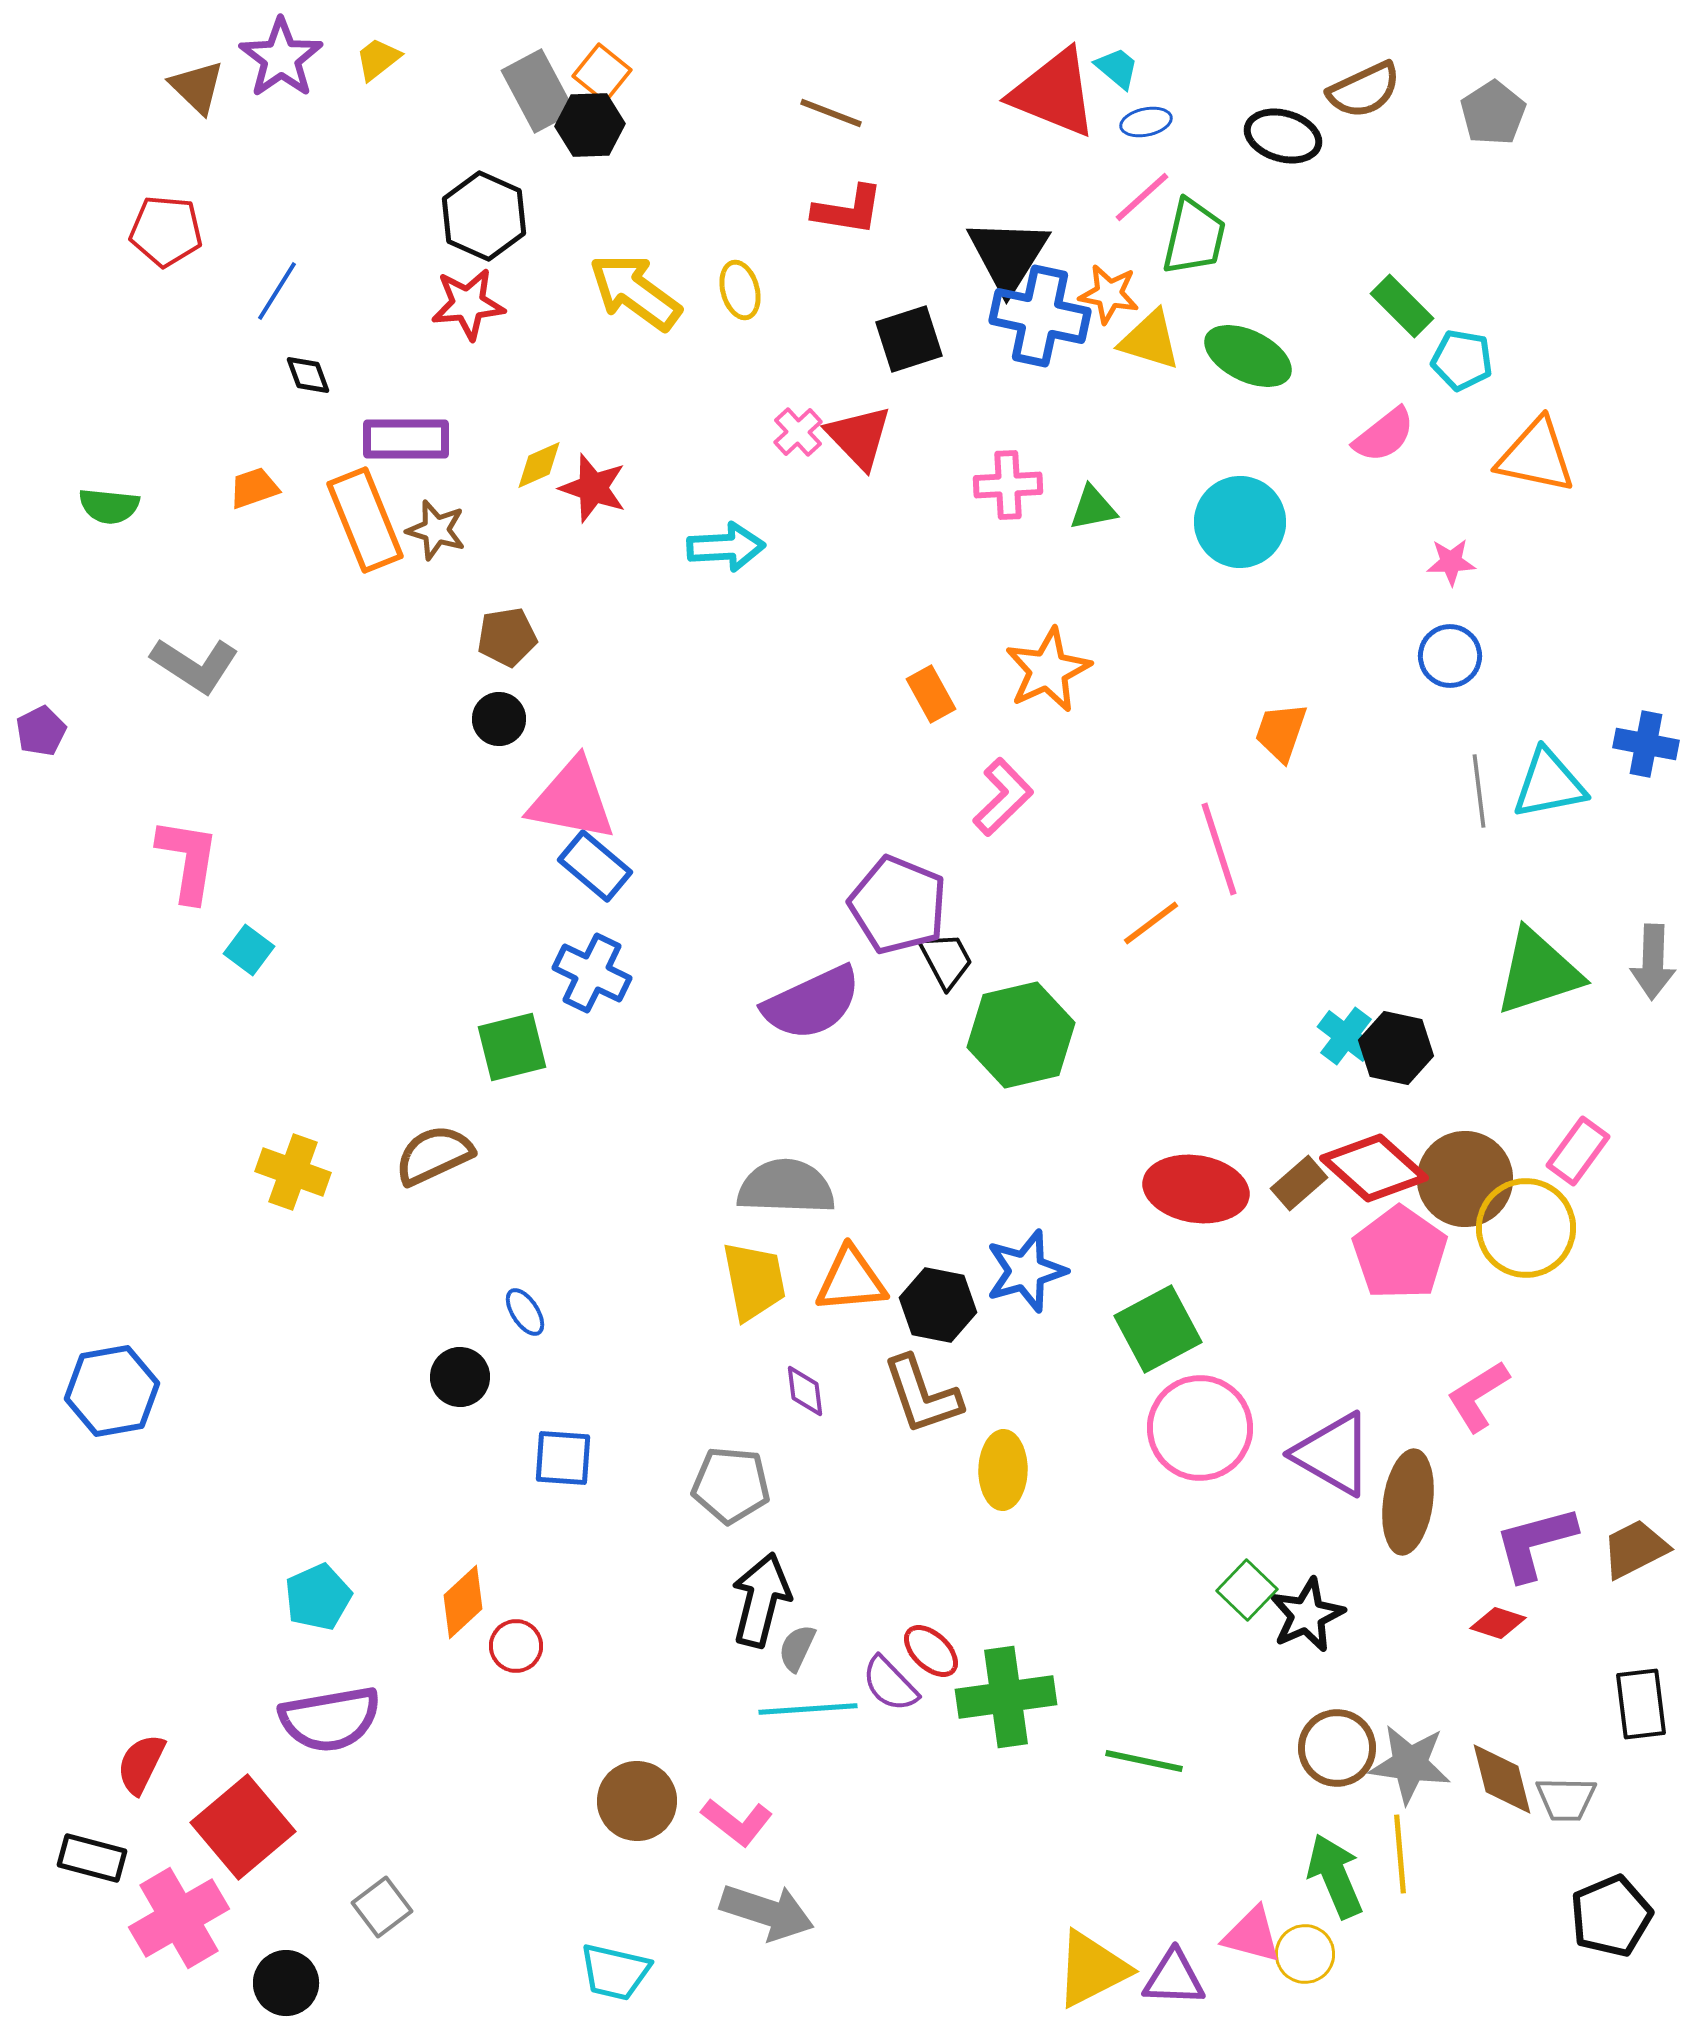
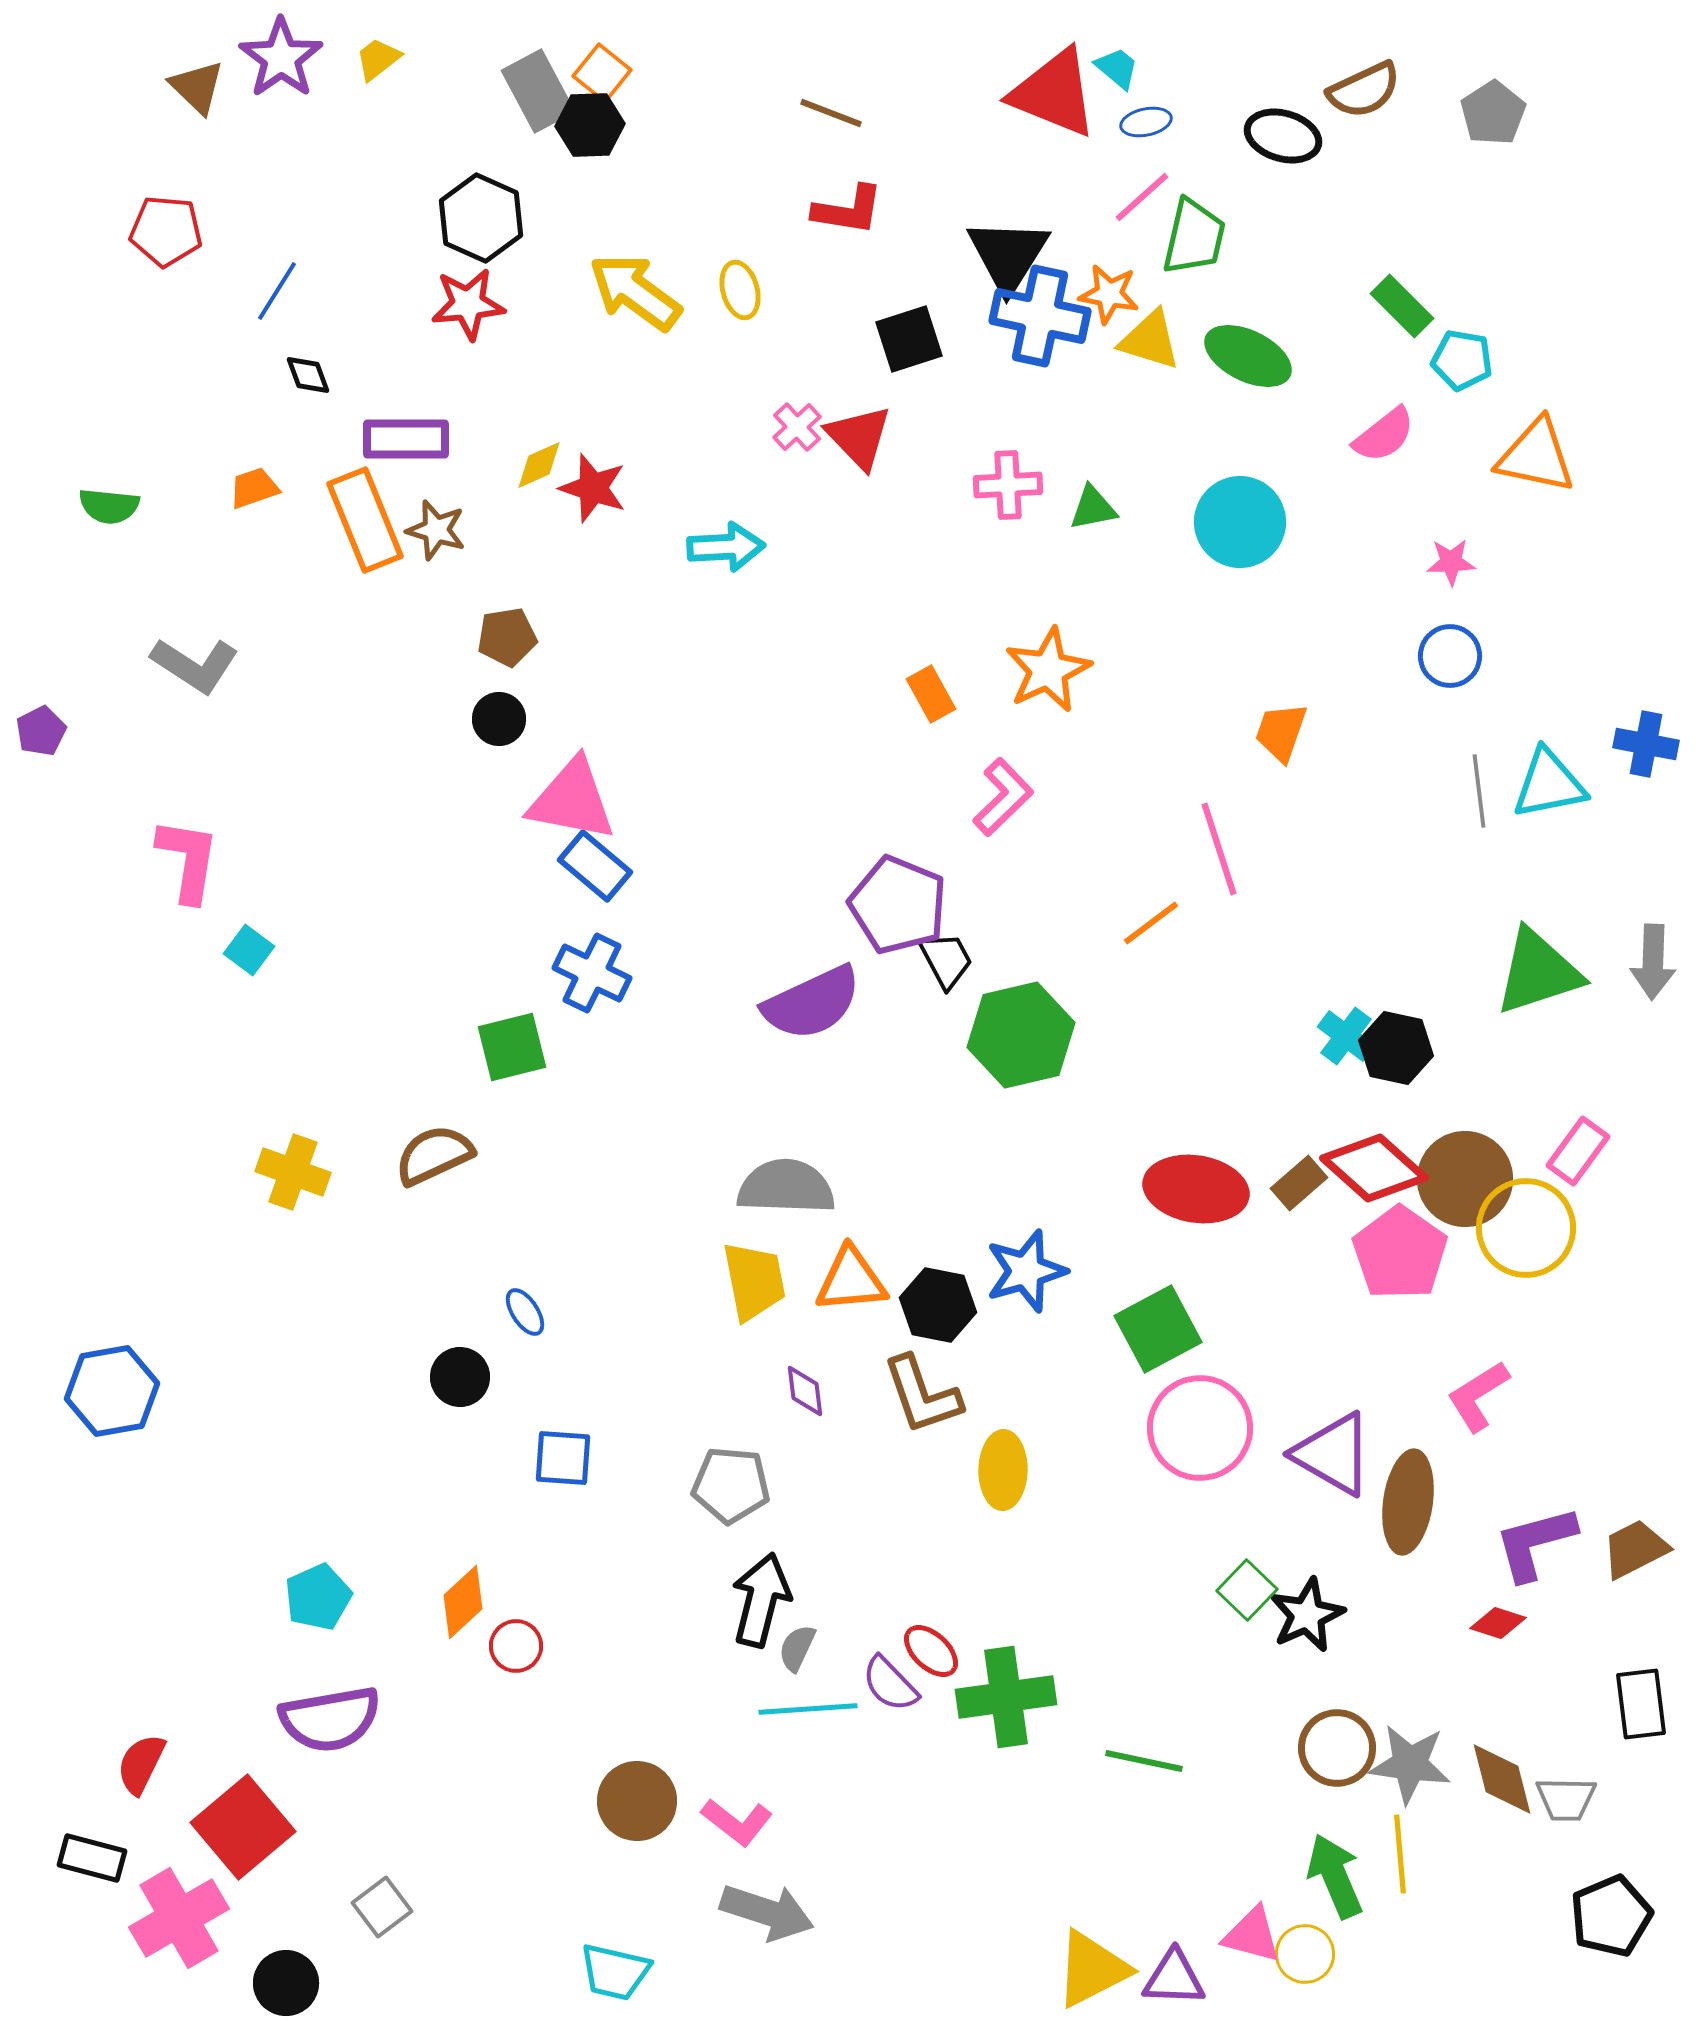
black hexagon at (484, 216): moved 3 px left, 2 px down
pink cross at (798, 432): moved 1 px left, 5 px up
